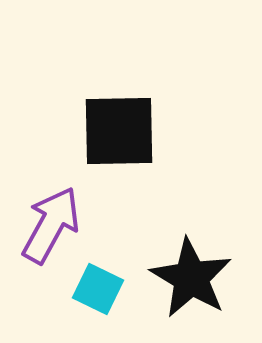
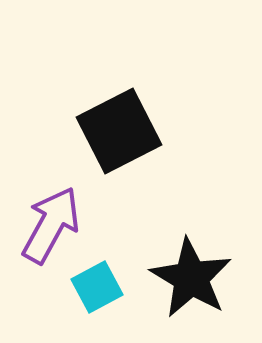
black square: rotated 26 degrees counterclockwise
cyan square: moved 1 px left, 2 px up; rotated 36 degrees clockwise
